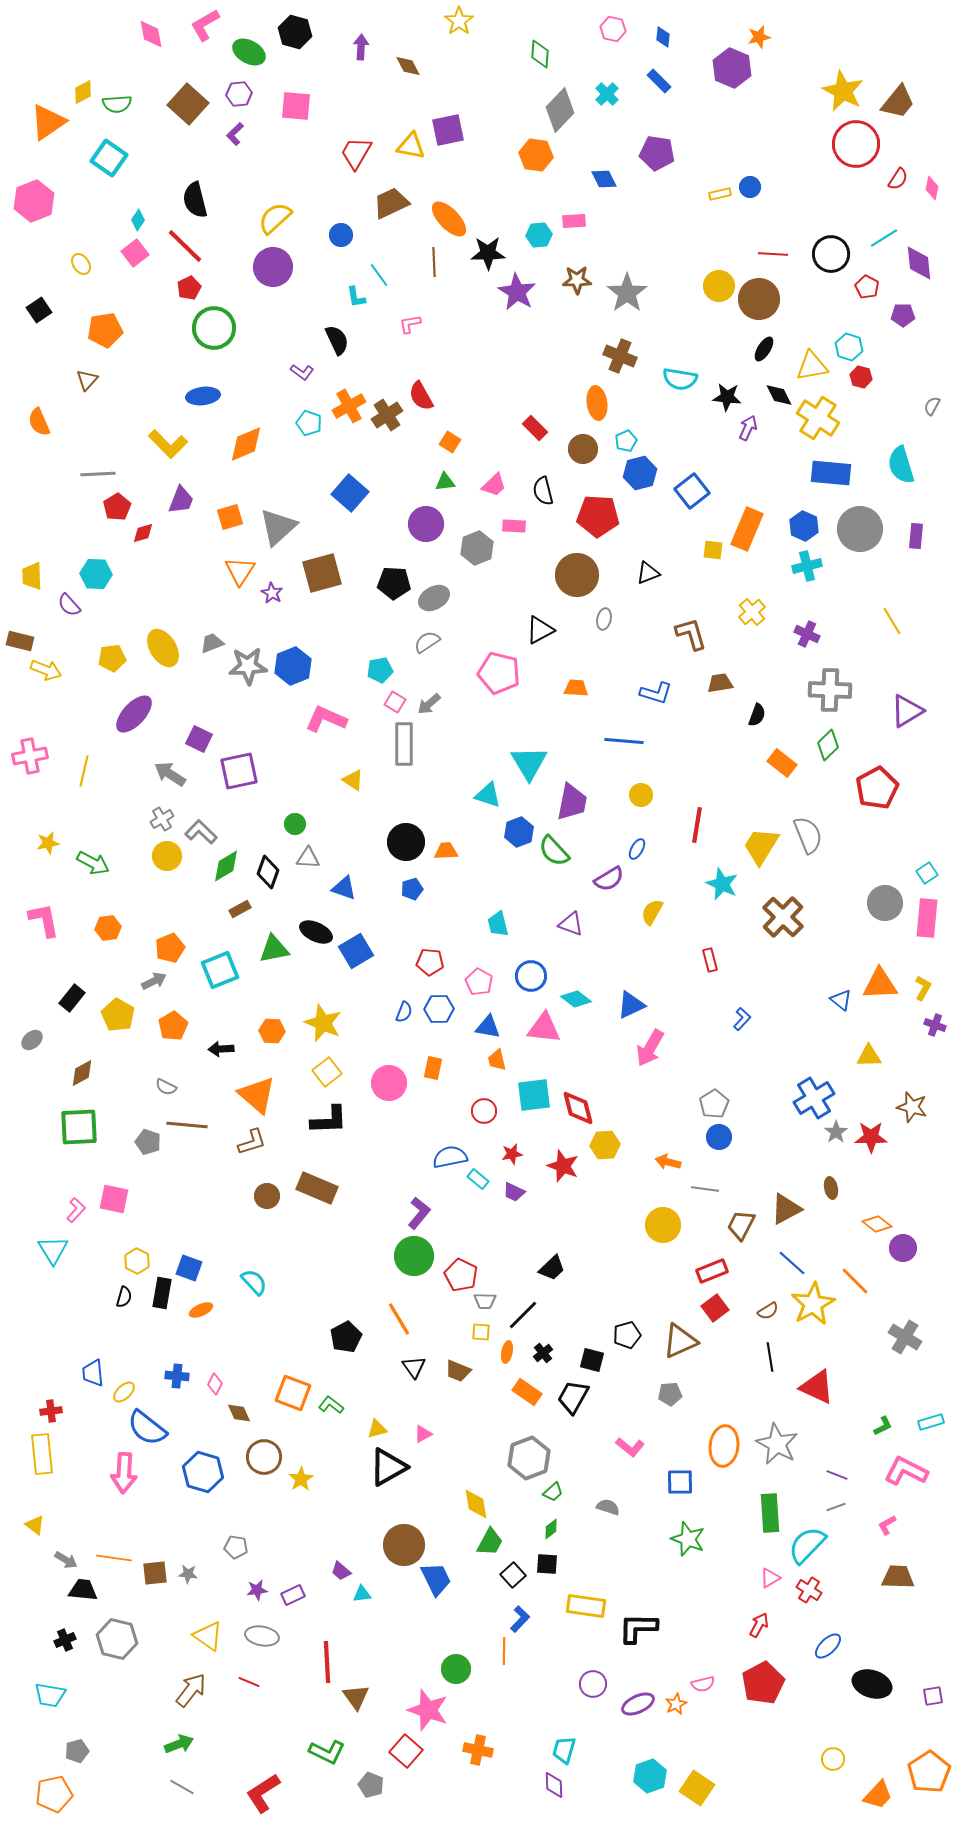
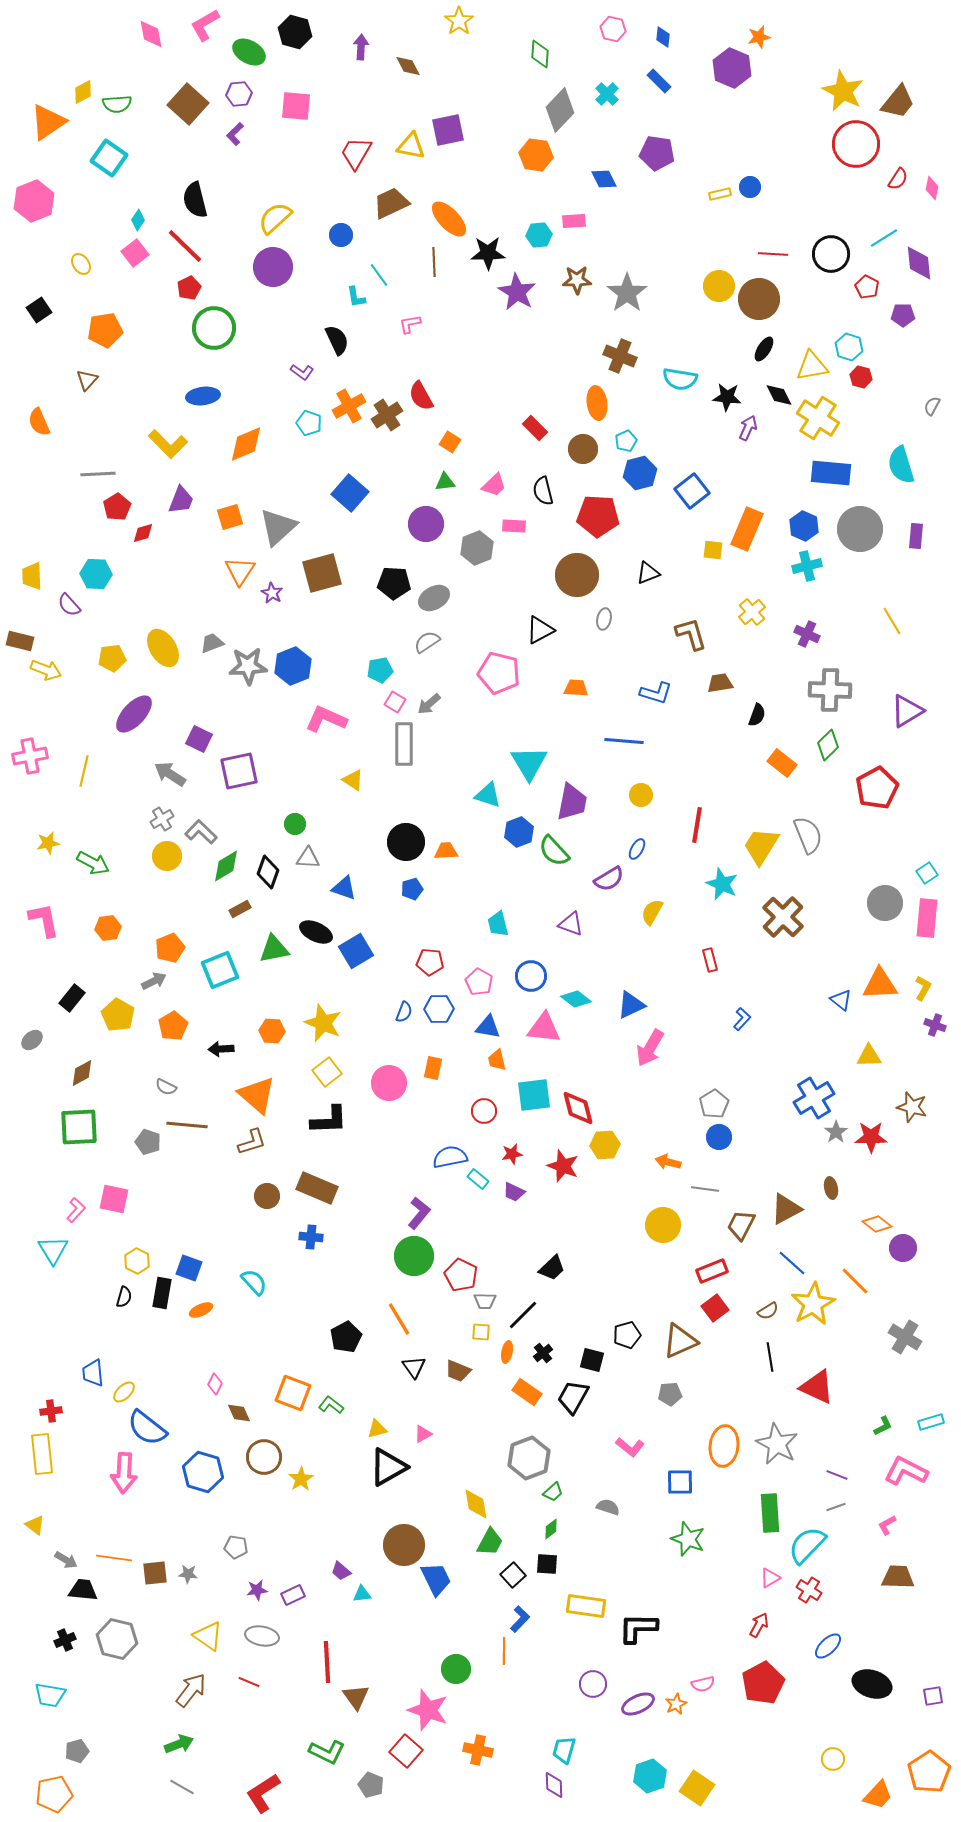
blue cross at (177, 1376): moved 134 px right, 139 px up
